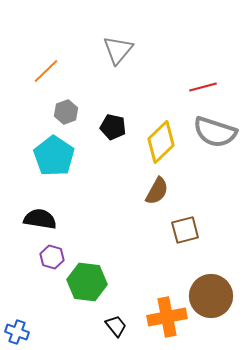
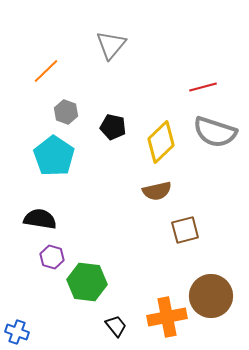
gray triangle: moved 7 px left, 5 px up
gray hexagon: rotated 20 degrees counterclockwise
brown semicircle: rotated 48 degrees clockwise
